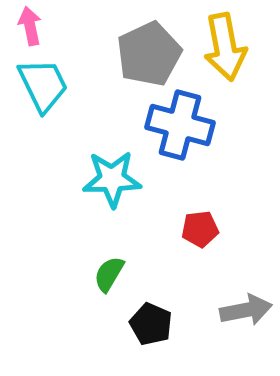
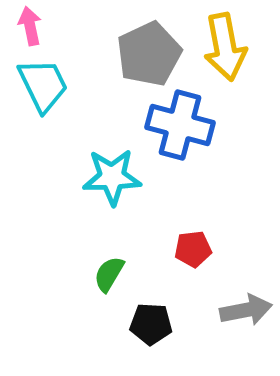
cyan star: moved 2 px up
red pentagon: moved 7 px left, 20 px down
black pentagon: rotated 21 degrees counterclockwise
